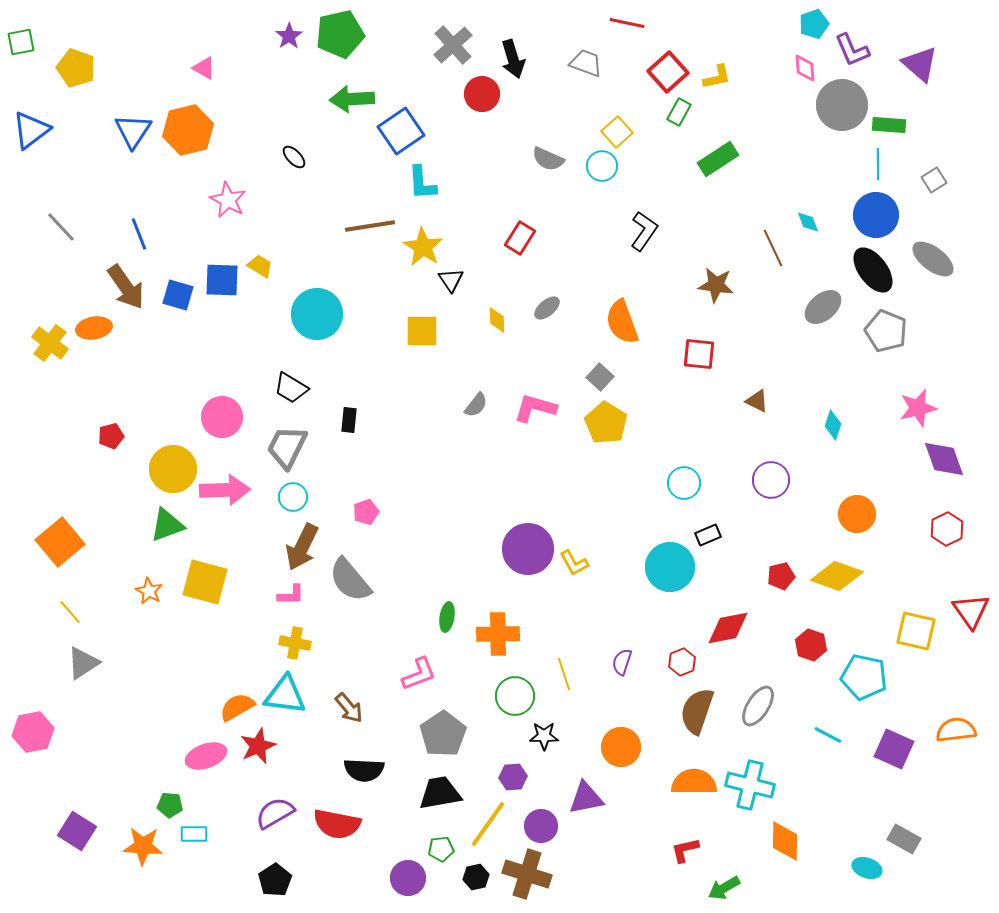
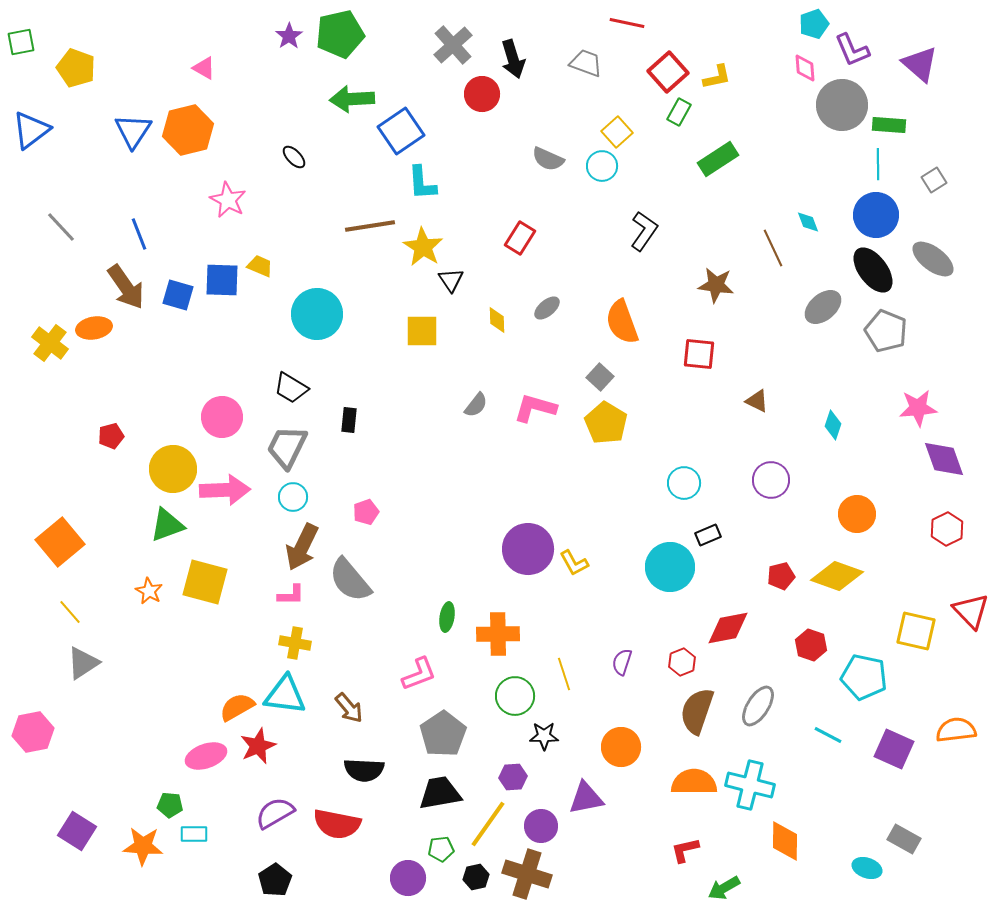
yellow trapezoid at (260, 266): rotated 8 degrees counterclockwise
pink star at (918, 408): rotated 9 degrees clockwise
red triangle at (971, 611): rotated 9 degrees counterclockwise
